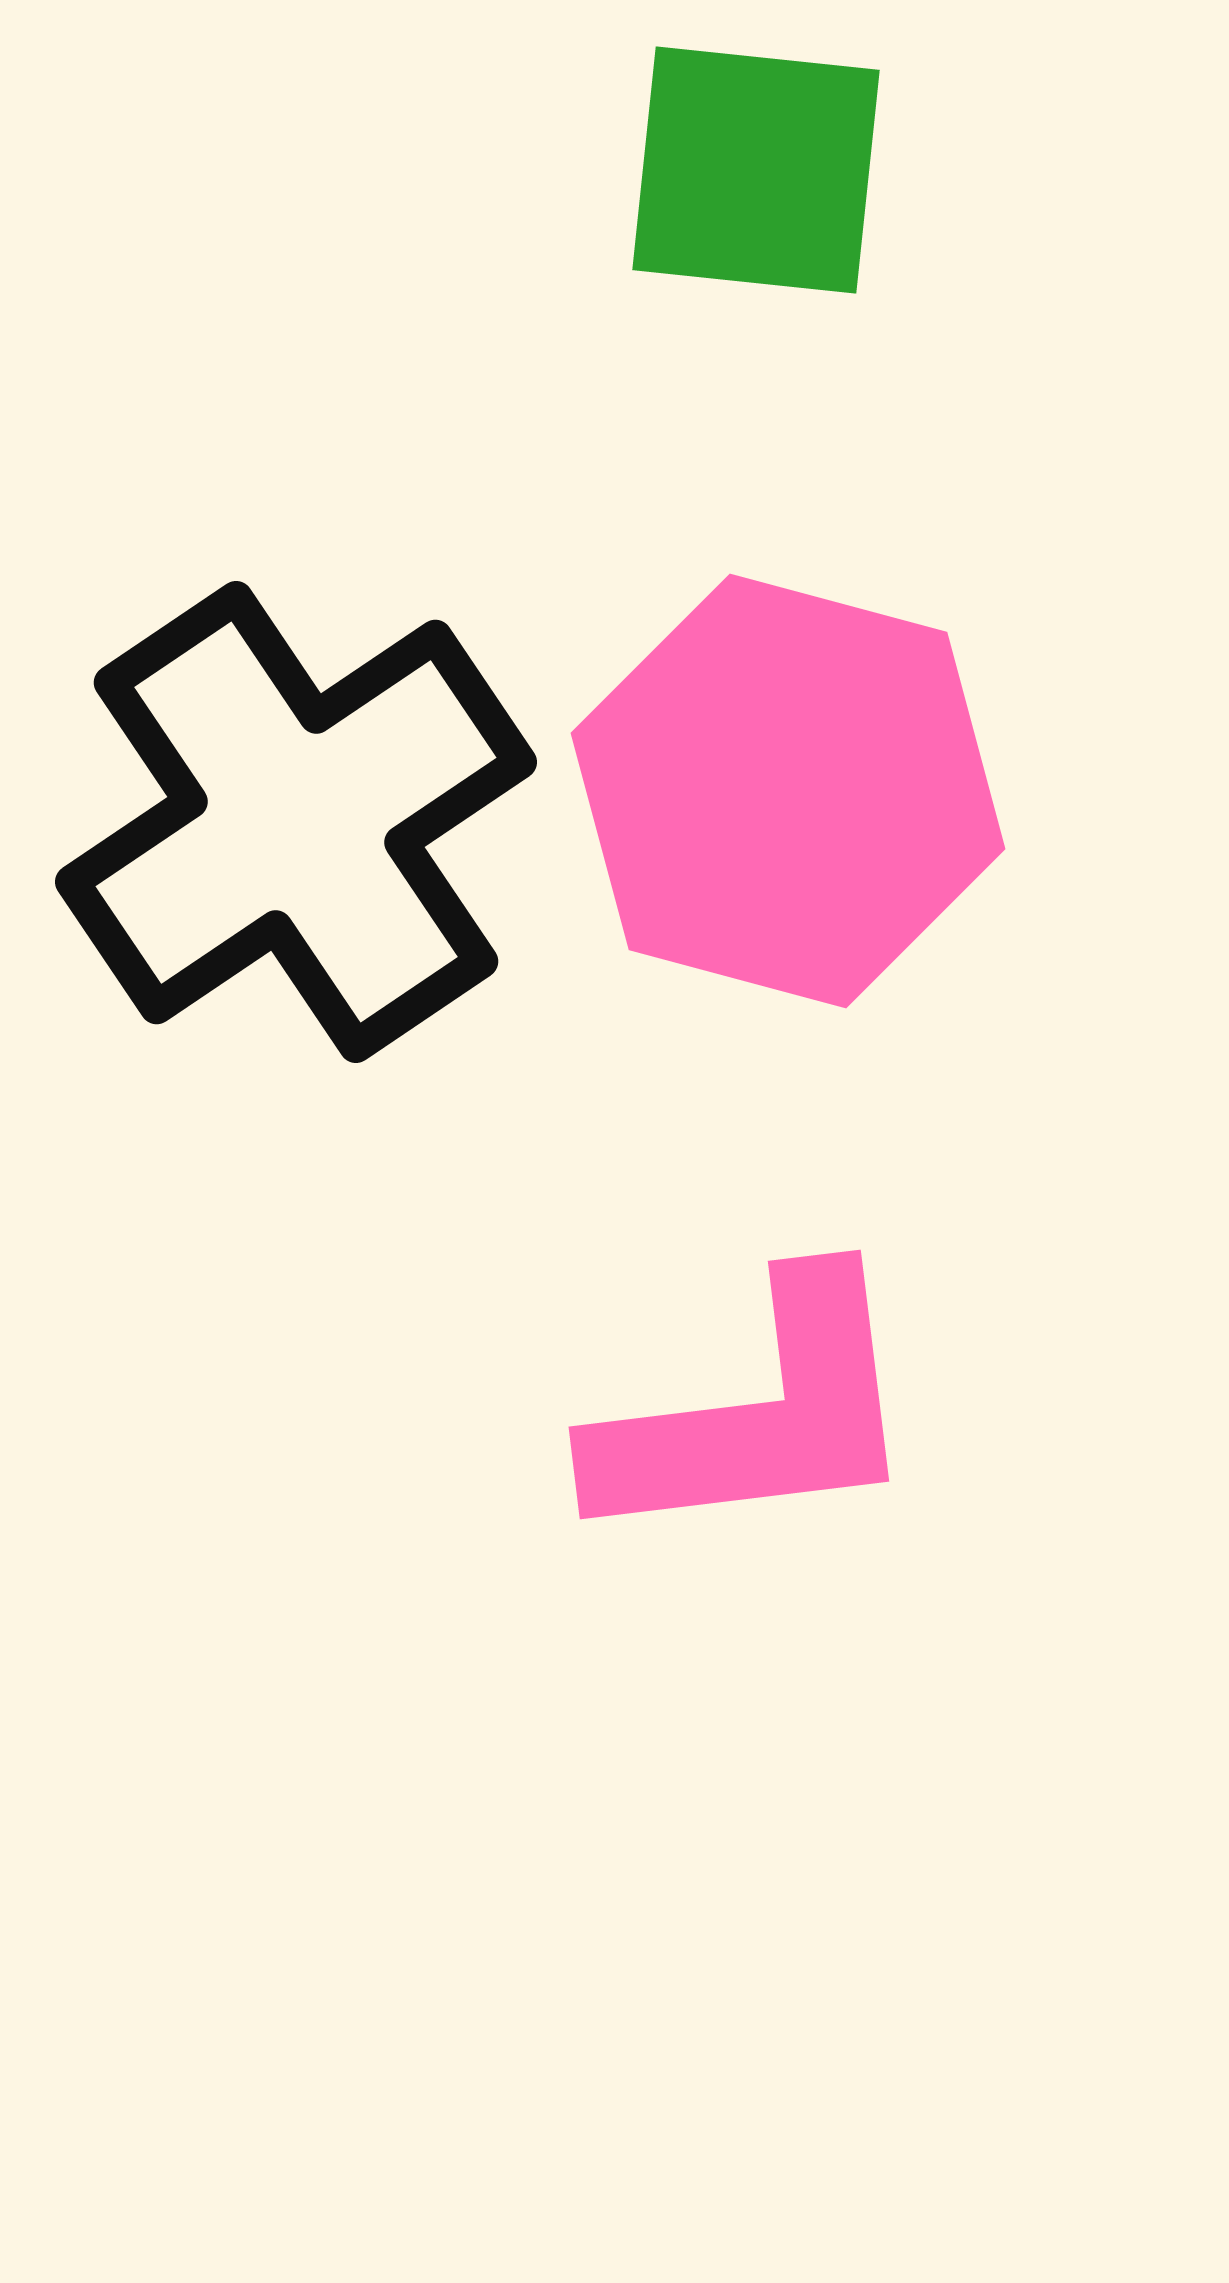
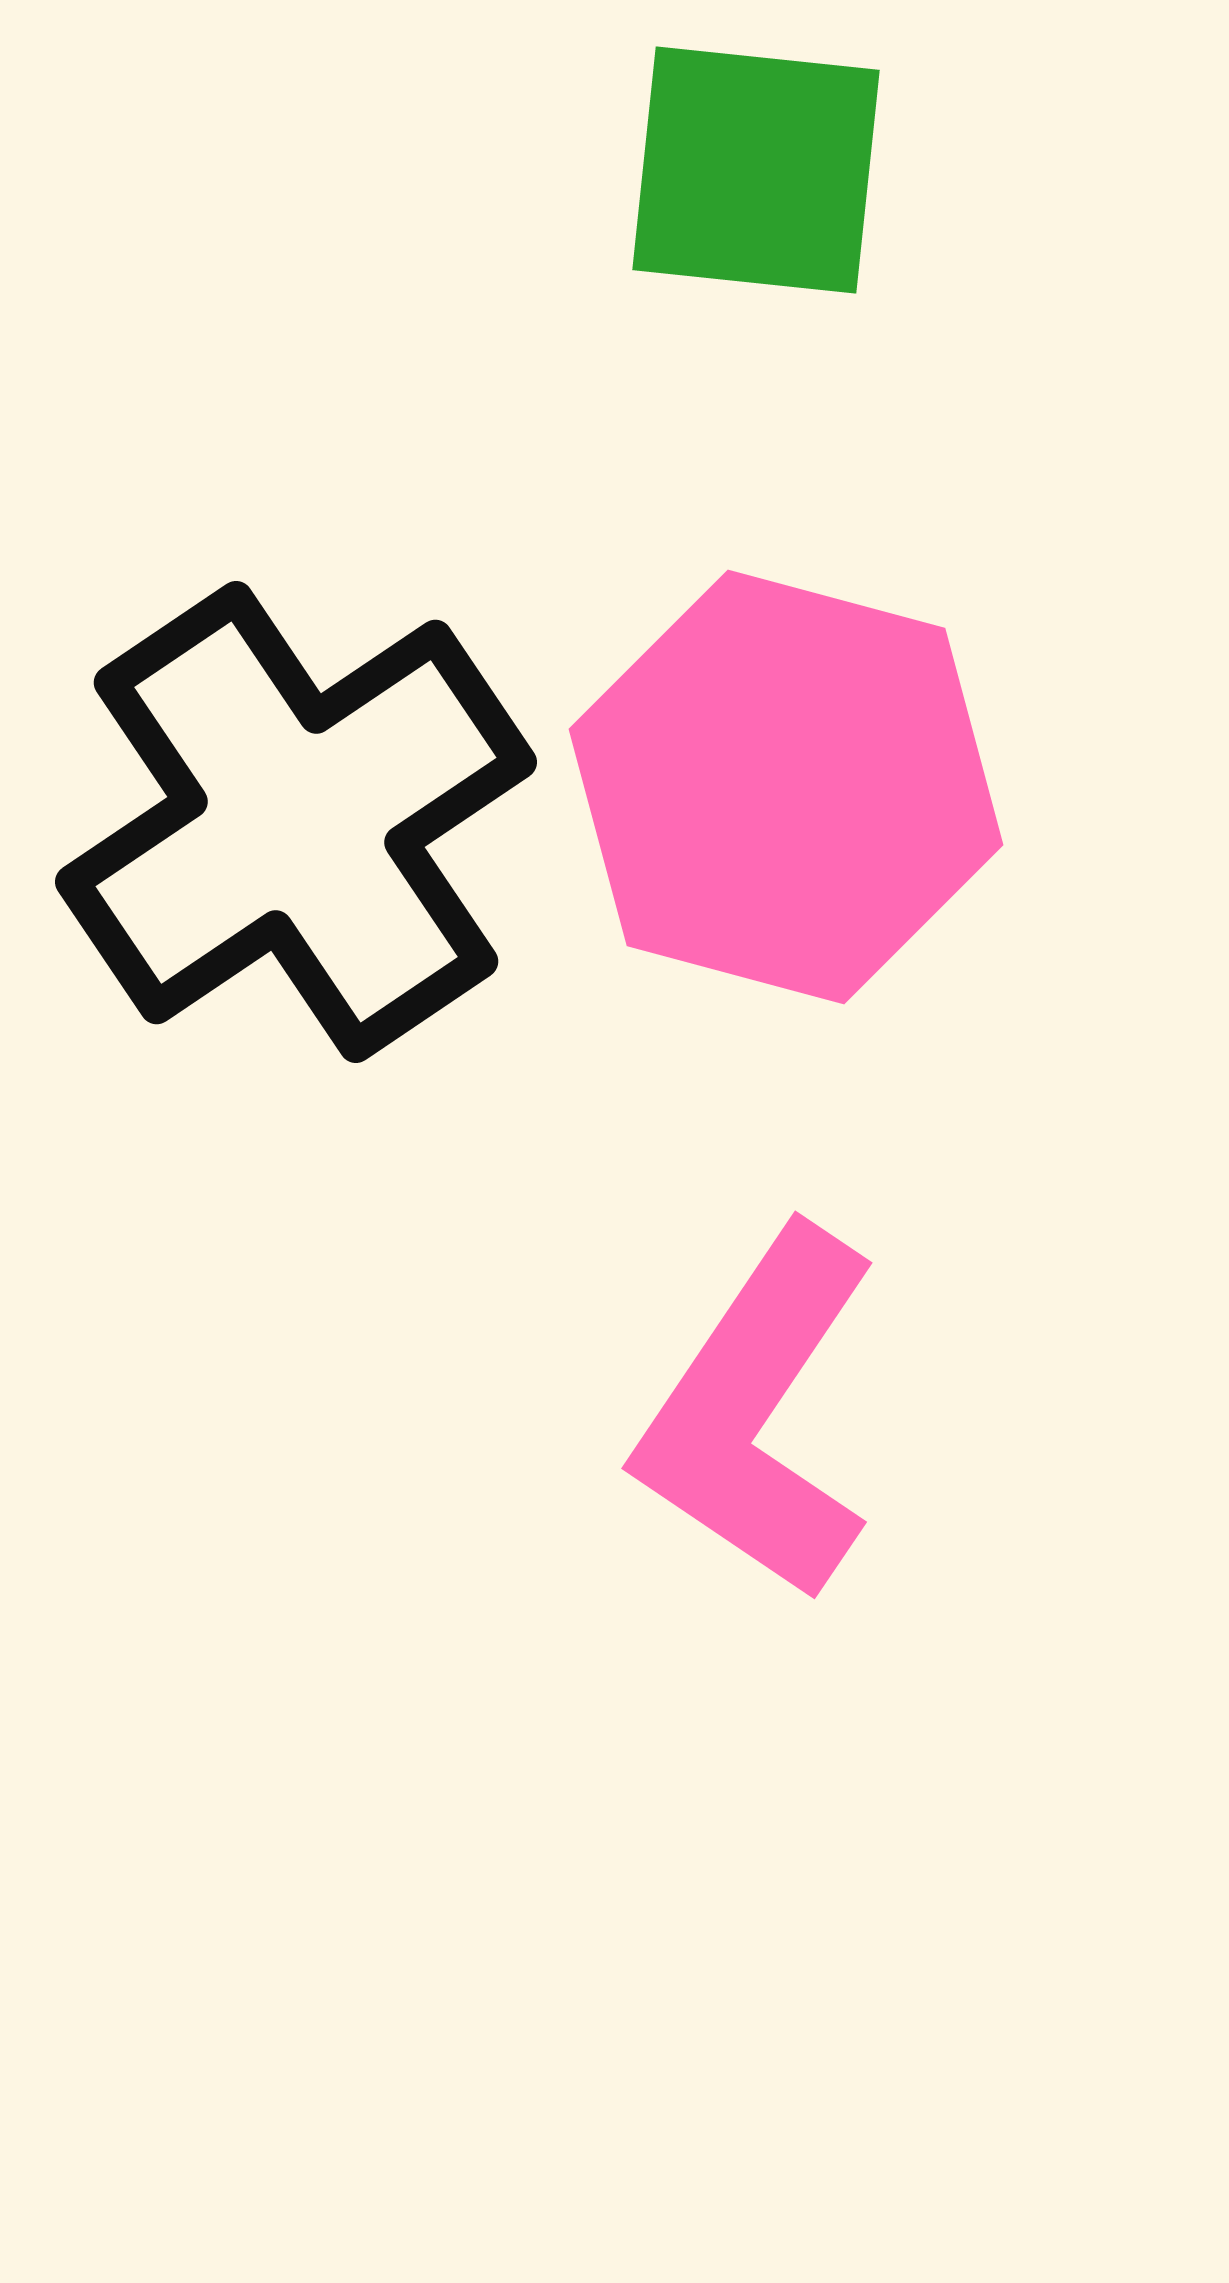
pink hexagon: moved 2 px left, 4 px up
pink L-shape: rotated 131 degrees clockwise
